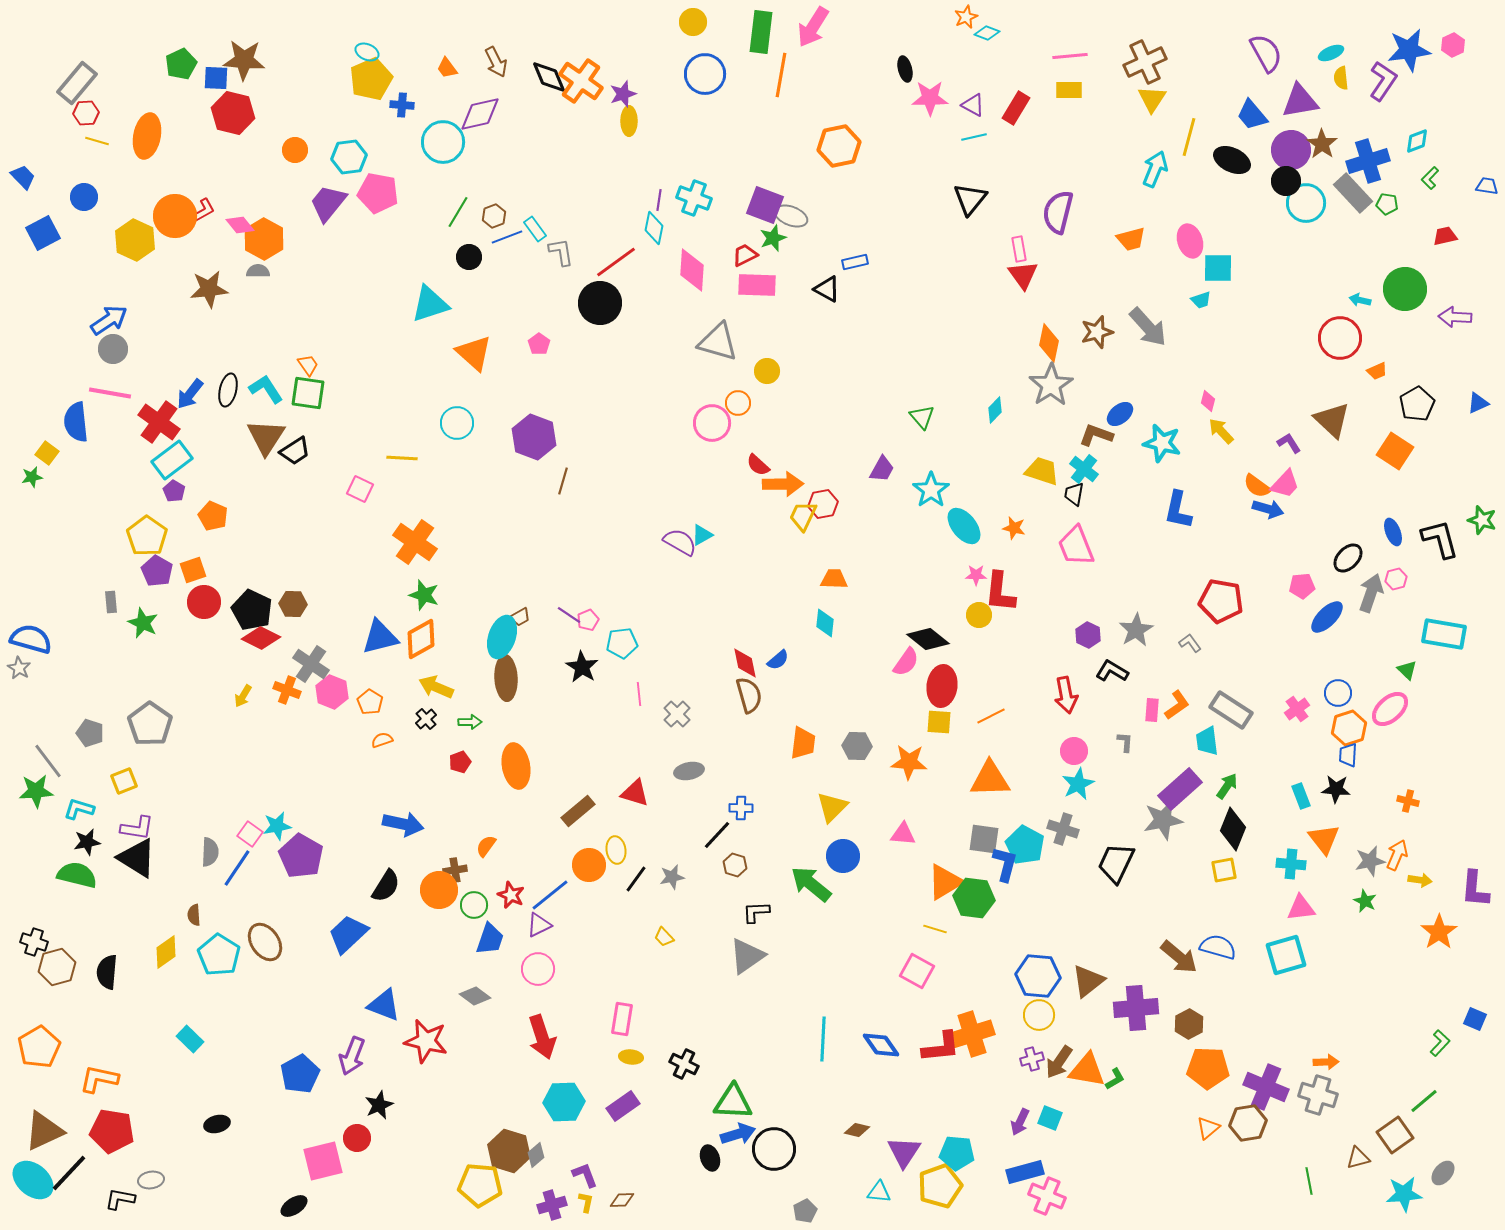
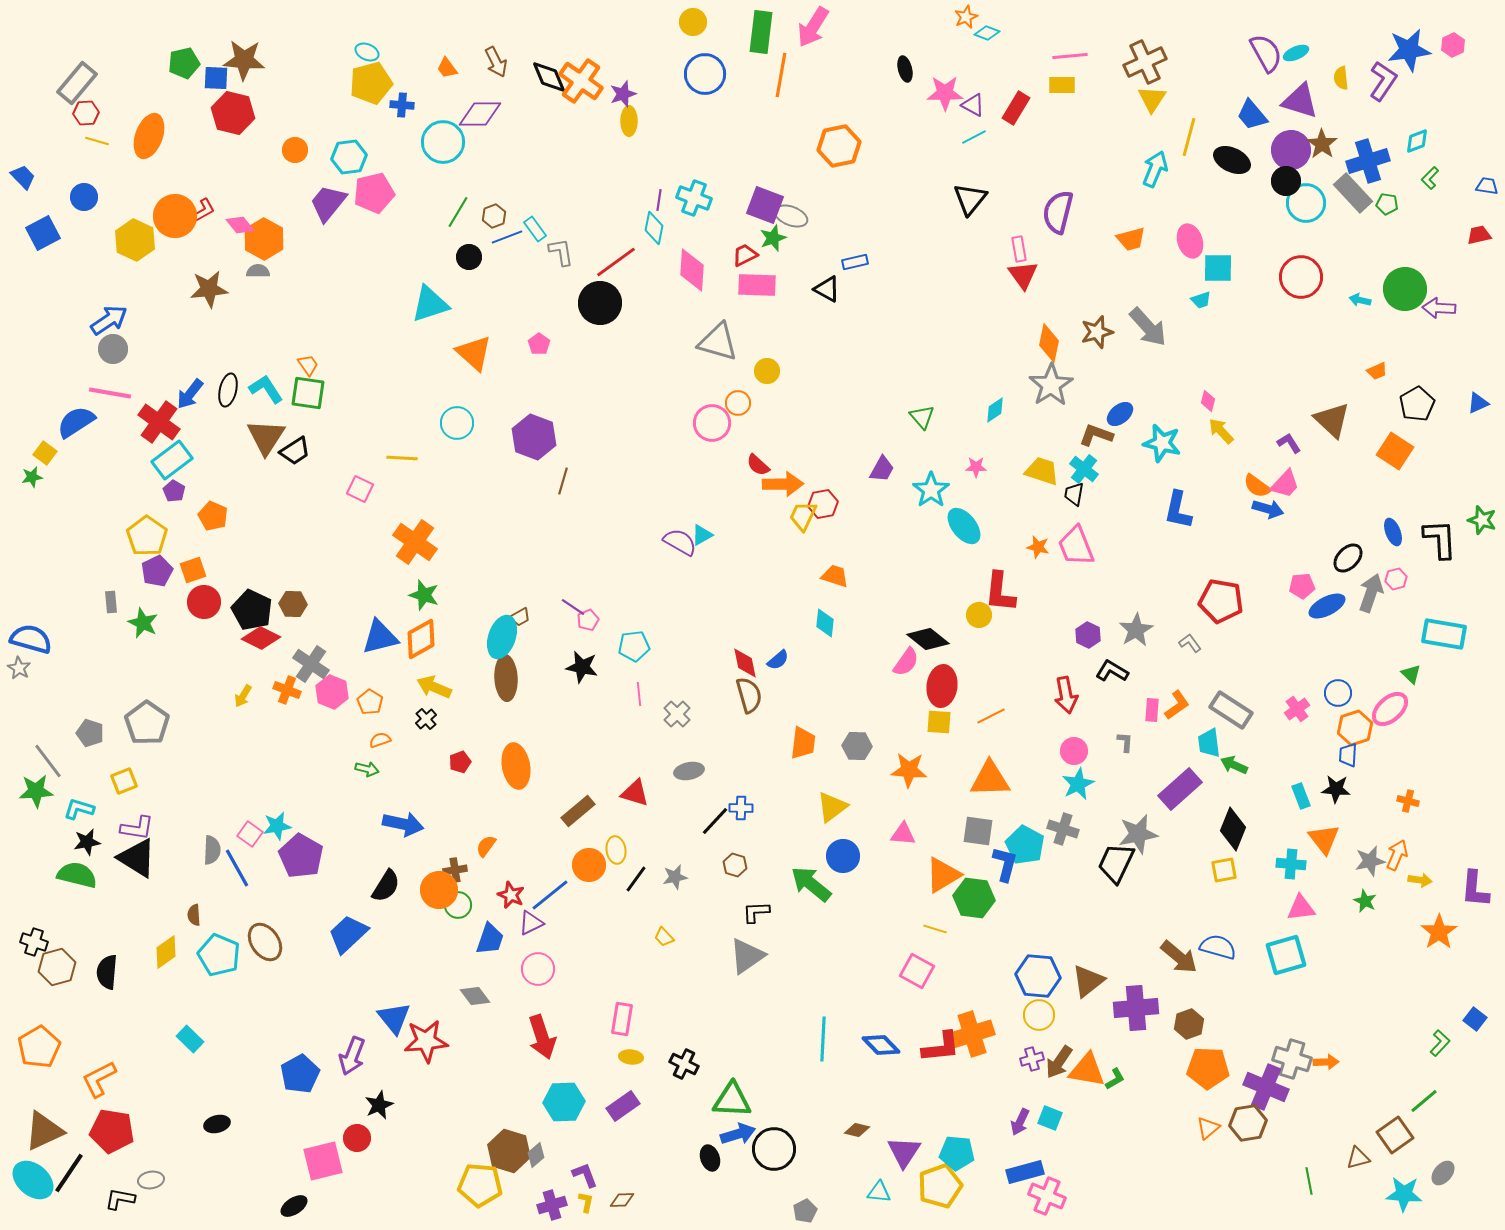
cyan ellipse at (1331, 53): moved 35 px left
green pentagon at (181, 64): moved 3 px right, 1 px up; rotated 12 degrees clockwise
yellow pentagon at (371, 79): moved 4 px down; rotated 9 degrees clockwise
yellow rectangle at (1069, 90): moved 7 px left, 5 px up
pink star at (930, 98): moved 15 px right, 5 px up
purple triangle at (1300, 101): rotated 27 degrees clockwise
purple diamond at (480, 114): rotated 12 degrees clockwise
orange ellipse at (147, 136): moved 2 px right; rotated 9 degrees clockwise
cyan line at (974, 137): rotated 15 degrees counterclockwise
pink pentagon at (378, 193): moved 4 px left; rotated 24 degrees counterclockwise
red trapezoid at (1445, 236): moved 34 px right, 1 px up
purple arrow at (1455, 317): moved 16 px left, 9 px up
red circle at (1340, 338): moved 39 px left, 61 px up
cyan diamond at (995, 410): rotated 12 degrees clockwise
blue semicircle at (76, 422): rotated 63 degrees clockwise
yellow square at (47, 453): moved 2 px left
orange star at (1014, 528): moved 24 px right, 19 px down
black L-shape at (1440, 539): rotated 12 degrees clockwise
purple pentagon at (157, 571): rotated 16 degrees clockwise
pink star at (976, 575): moved 108 px up
orange trapezoid at (834, 579): moved 1 px right, 3 px up; rotated 16 degrees clockwise
purple line at (569, 615): moved 4 px right, 8 px up
blue ellipse at (1327, 617): moved 11 px up; rotated 18 degrees clockwise
cyan pentagon at (622, 643): moved 12 px right, 3 px down
black star at (582, 667): rotated 20 degrees counterclockwise
green triangle at (1407, 670): moved 4 px right, 4 px down
yellow arrow at (436, 687): moved 2 px left
green arrow at (470, 722): moved 103 px left, 47 px down; rotated 15 degrees clockwise
gray pentagon at (150, 724): moved 3 px left, 1 px up
orange hexagon at (1349, 728): moved 6 px right
orange semicircle at (382, 740): moved 2 px left
cyan trapezoid at (1207, 741): moved 2 px right, 2 px down
orange star at (909, 762): moved 8 px down
green arrow at (1227, 786): moved 7 px right, 21 px up; rotated 100 degrees counterclockwise
yellow triangle at (832, 807): rotated 8 degrees clockwise
gray star at (1163, 820): moved 25 px left, 14 px down
black line at (717, 835): moved 2 px left, 14 px up
gray square at (984, 839): moved 6 px left, 8 px up
gray semicircle at (210, 852): moved 2 px right, 2 px up
blue line at (237, 868): rotated 63 degrees counterclockwise
gray star at (672, 877): moved 3 px right
orange triangle at (945, 882): moved 2 px left, 7 px up
green circle at (474, 905): moved 16 px left
purple triangle at (539, 925): moved 8 px left, 2 px up
cyan pentagon at (219, 955): rotated 9 degrees counterclockwise
gray diamond at (475, 996): rotated 16 degrees clockwise
blue triangle at (384, 1005): moved 10 px right, 13 px down; rotated 30 degrees clockwise
blue square at (1475, 1019): rotated 15 degrees clockwise
brown hexagon at (1189, 1024): rotated 8 degrees clockwise
red star at (426, 1041): rotated 18 degrees counterclockwise
blue diamond at (881, 1045): rotated 9 degrees counterclockwise
orange L-shape at (99, 1079): rotated 39 degrees counterclockwise
gray cross at (1318, 1095): moved 26 px left, 36 px up
green triangle at (733, 1102): moved 1 px left, 2 px up
black line at (69, 1173): rotated 9 degrees counterclockwise
cyan star at (1404, 1194): rotated 9 degrees clockwise
